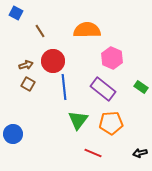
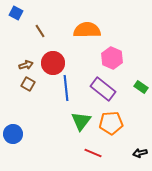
red circle: moved 2 px down
blue line: moved 2 px right, 1 px down
green triangle: moved 3 px right, 1 px down
